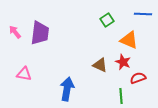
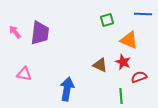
green square: rotated 16 degrees clockwise
red semicircle: moved 1 px right, 1 px up
